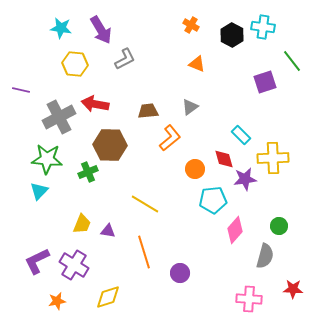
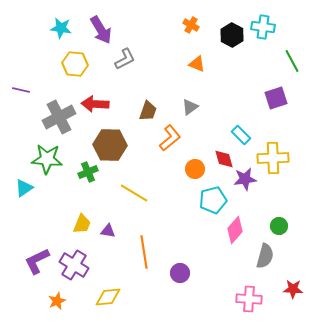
green line: rotated 10 degrees clockwise
purple square: moved 11 px right, 16 px down
red arrow: rotated 8 degrees counterclockwise
brown trapezoid: rotated 115 degrees clockwise
cyan triangle: moved 15 px left, 3 px up; rotated 12 degrees clockwise
cyan pentagon: rotated 8 degrees counterclockwise
yellow line: moved 11 px left, 11 px up
orange line: rotated 8 degrees clockwise
yellow diamond: rotated 12 degrees clockwise
orange star: rotated 12 degrees counterclockwise
